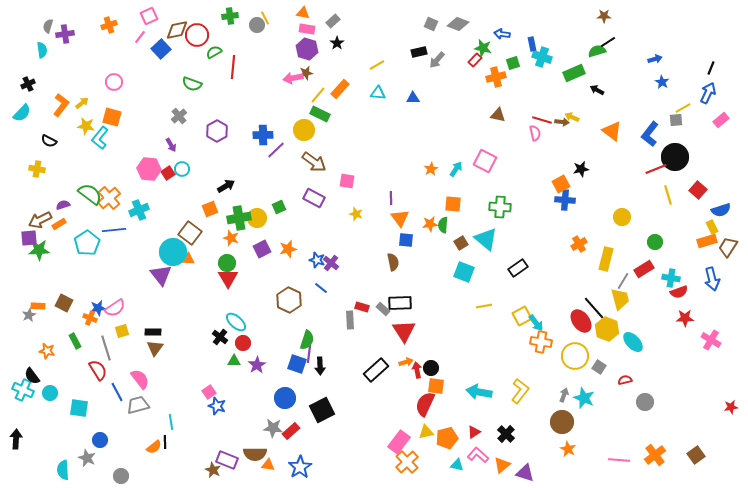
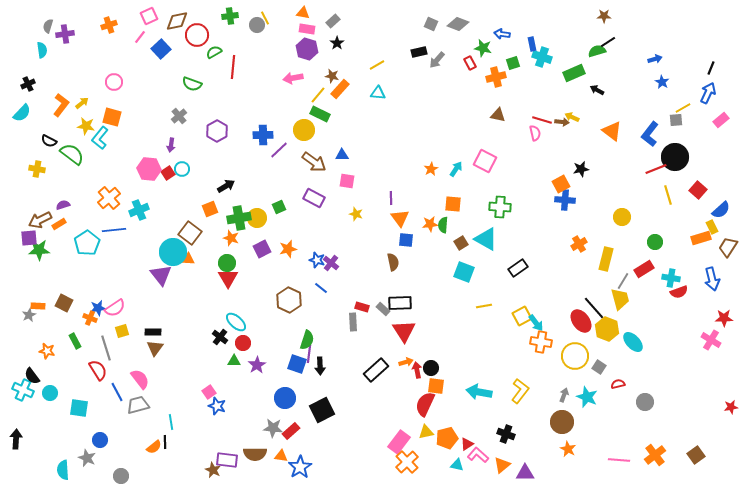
brown diamond at (177, 30): moved 9 px up
red rectangle at (475, 60): moved 5 px left, 3 px down; rotated 72 degrees counterclockwise
brown star at (306, 73): moved 26 px right, 3 px down; rotated 24 degrees clockwise
blue triangle at (413, 98): moved 71 px left, 57 px down
purple arrow at (171, 145): rotated 40 degrees clockwise
purple line at (276, 150): moved 3 px right
green semicircle at (90, 194): moved 18 px left, 40 px up
blue semicircle at (721, 210): rotated 24 degrees counterclockwise
cyan triangle at (486, 239): rotated 10 degrees counterclockwise
orange rectangle at (707, 241): moved 6 px left, 3 px up
red star at (685, 318): moved 39 px right
gray rectangle at (350, 320): moved 3 px right, 2 px down
red semicircle at (625, 380): moved 7 px left, 4 px down
cyan star at (584, 398): moved 3 px right, 1 px up
red triangle at (474, 432): moved 7 px left, 12 px down
black cross at (506, 434): rotated 24 degrees counterclockwise
purple rectangle at (227, 460): rotated 15 degrees counterclockwise
orange triangle at (268, 465): moved 13 px right, 9 px up
purple triangle at (525, 473): rotated 18 degrees counterclockwise
